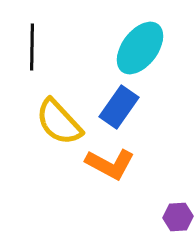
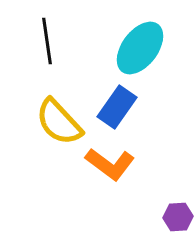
black line: moved 15 px right, 6 px up; rotated 9 degrees counterclockwise
blue rectangle: moved 2 px left
orange L-shape: rotated 9 degrees clockwise
